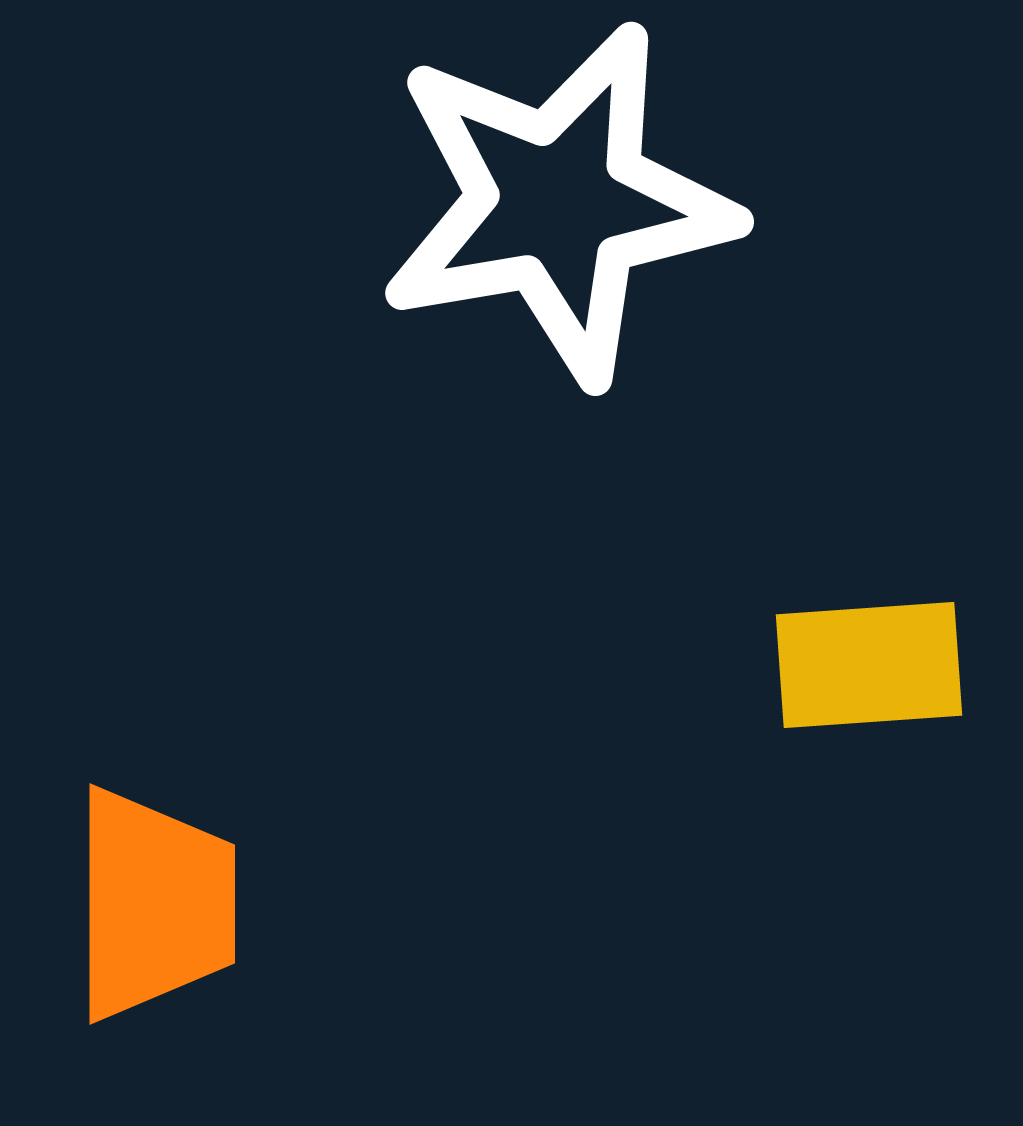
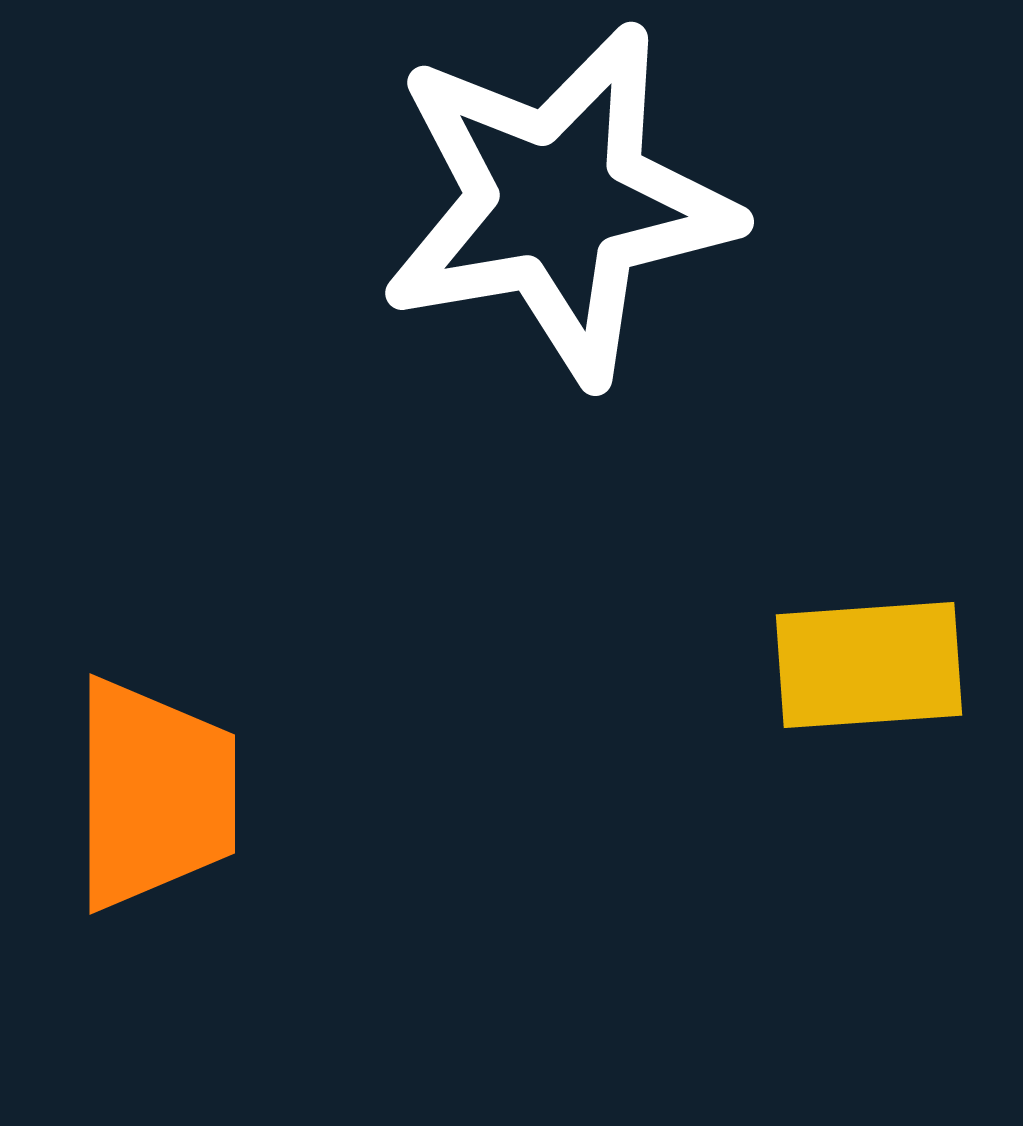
orange trapezoid: moved 110 px up
